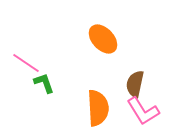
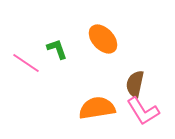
green L-shape: moved 13 px right, 34 px up
orange semicircle: moved 1 px left; rotated 96 degrees counterclockwise
